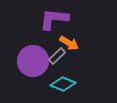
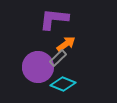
orange arrow: moved 3 px left, 1 px down; rotated 66 degrees counterclockwise
gray rectangle: moved 1 px right, 2 px down
purple circle: moved 5 px right, 6 px down
